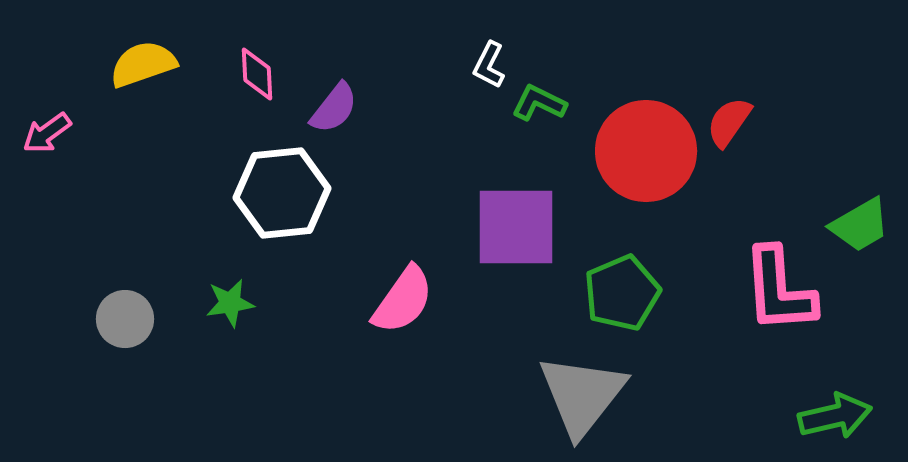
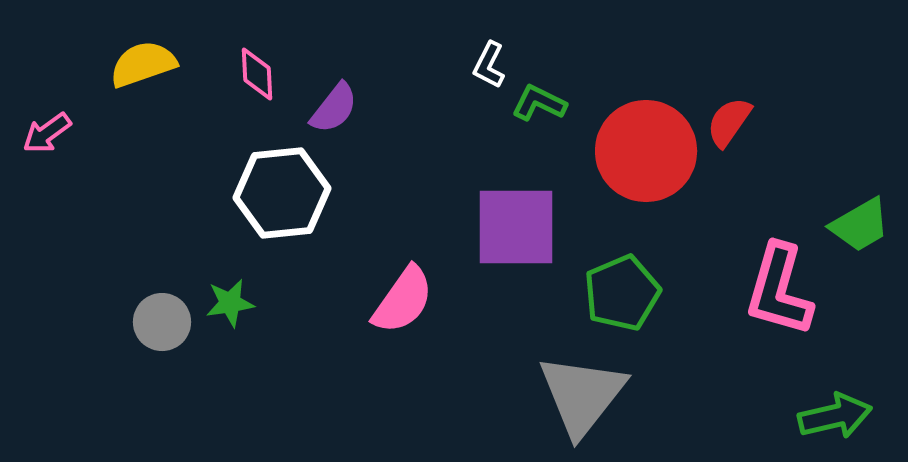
pink L-shape: rotated 20 degrees clockwise
gray circle: moved 37 px right, 3 px down
